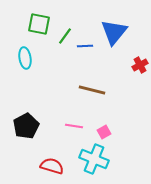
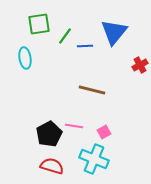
green square: rotated 20 degrees counterclockwise
black pentagon: moved 23 px right, 8 px down
